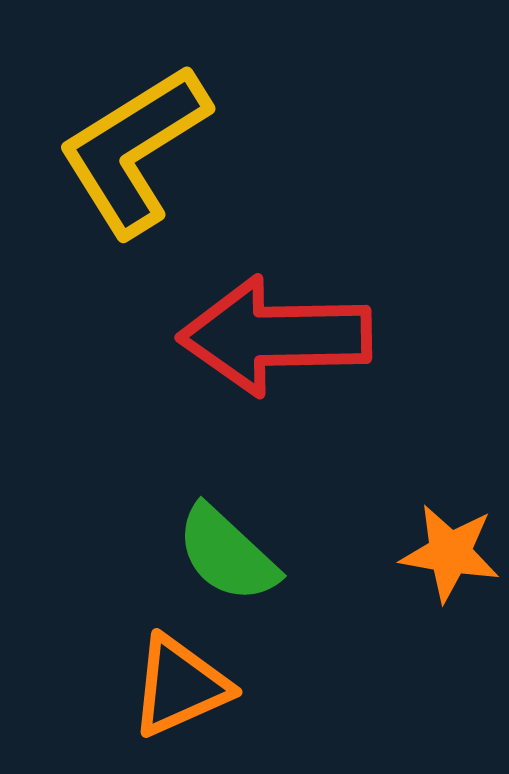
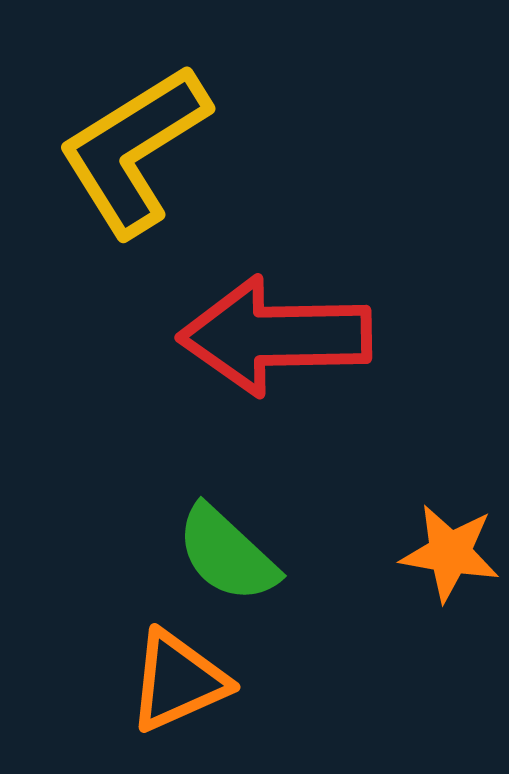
orange triangle: moved 2 px left, 5 px up
